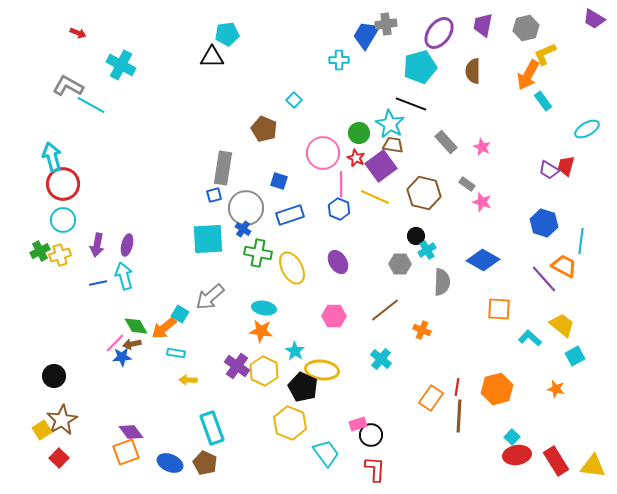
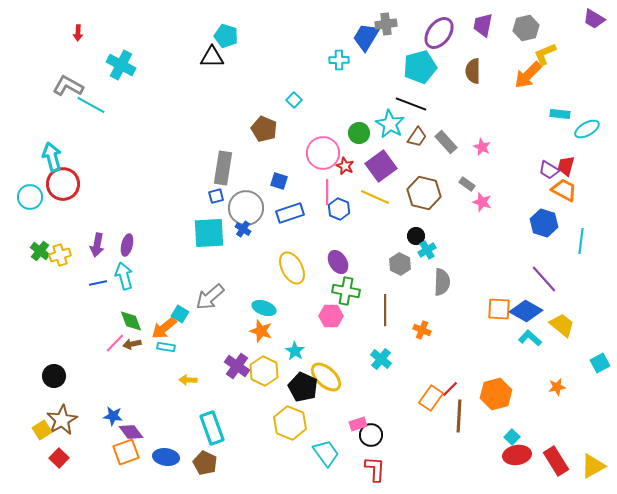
red arrow at (78, 33): rotated 70 degrees clockwise
cyan pentagon at (227, 34): moved 1 px left, 2 px down; rotated 25 degrees clockwise
blue trapezoid at (366, 35): moved 2 px down
orange arrow at (528, 75): rotated 16 degrees clockwise
cyan rectangle at (543, 101): moved 17 px right, 13 px down; rotated 48 degrees counterclockwise
brown trapezoid at (393, 145): moved 24 px right, 8 px up; rotated 115 degrees clockwise
red star at (356, 158): moved 11 px left, 8 px down
pink line at (341, 184): moved 14 px left, 8 px down
blue square at (214, 195): moved 2 px right, 1 px down
blue rectangle at (290, 215): moved 2 px up
cyan circle at (63, 220): moved 33 px left, 23 px up
cyan square at (208, 239): moved 1 px right, 6 px up
green cross at (40, 251): rotated 24 degrees counterclockwise
green cross at (258, 253): moved 88 px right, 38 px down
blue diamond at (483, 260): moved 43 px right, 51 px down
gray hexagon at (400, 264): rotated 25 degrees clockwise
orange trapezoid at (564, 266): moved 76 px up
cyan ellipse at (264, 308): rotated 10 degrees clockwise
brown line at (385, 310): rotated 52 degrees counterclockwise
pink hexagon at (334, 316): moved 3 px left
green diamond at (136, 326): moved 5 px left, 5 px up; rotated 10 degrees clockwise
orange star at (261, 331): rotated 10 degrees clockwise
cyan rectangle at (176, 353): moved 10 px left, 6 px up
cyan square at (575, 356): moved 25 px right, 7 px down
blue star at (122, 357): moved 9 px left, 59 px down; rotated 12 degrees clockwise
yellow ellipse at (322, 370): moved 4 px right, 7 px down; rotated 36 degrees clockwise
red line at (457, 387): moved 7 px left, 2 px down; rotated 36 degrees clockwise
orange hexagon at (497, 389): moved 1 px left, 5 px down
orange star at (556, 389): moved 1 px right, 2 px up; rotated 24 degrees counterclockwise
blue ellipse at (170, 463): moved 4 px left, 6 px up; rotated 15 degrees counterclockwise
yellow triangle at (593, 466): rotated 36 degrees counterclockwise
